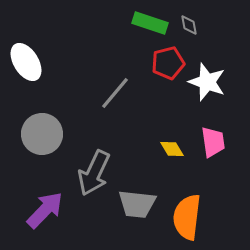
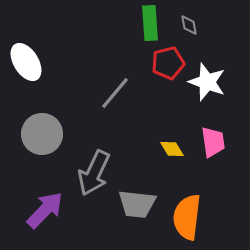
green rectangle: rotated 68 degrees clockwise
